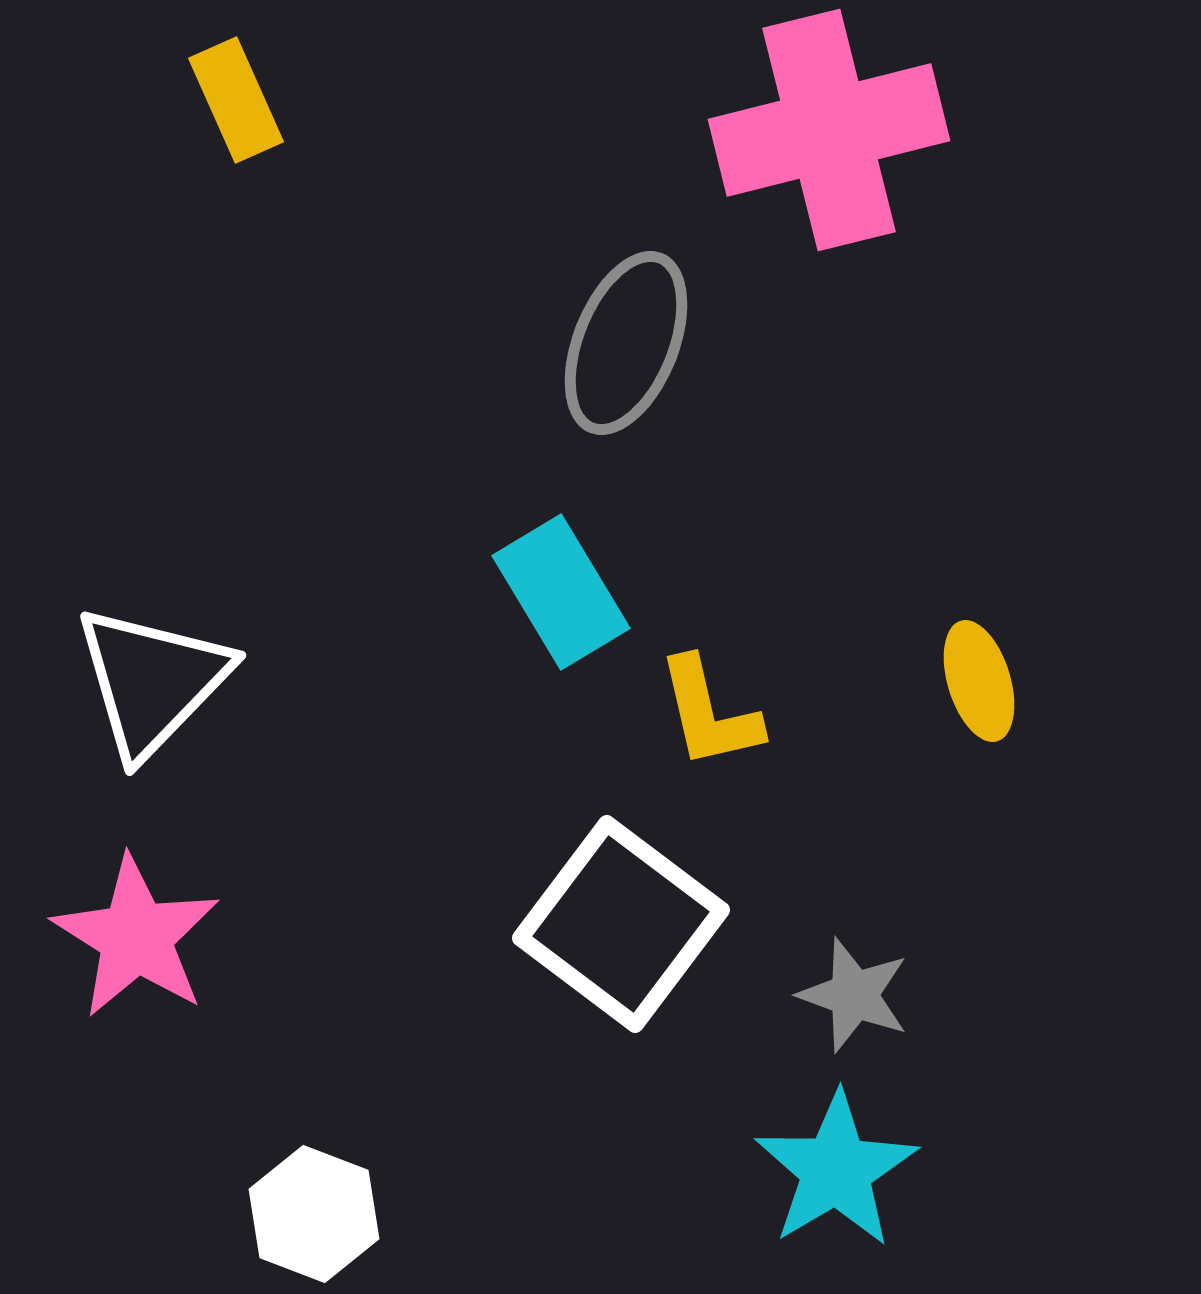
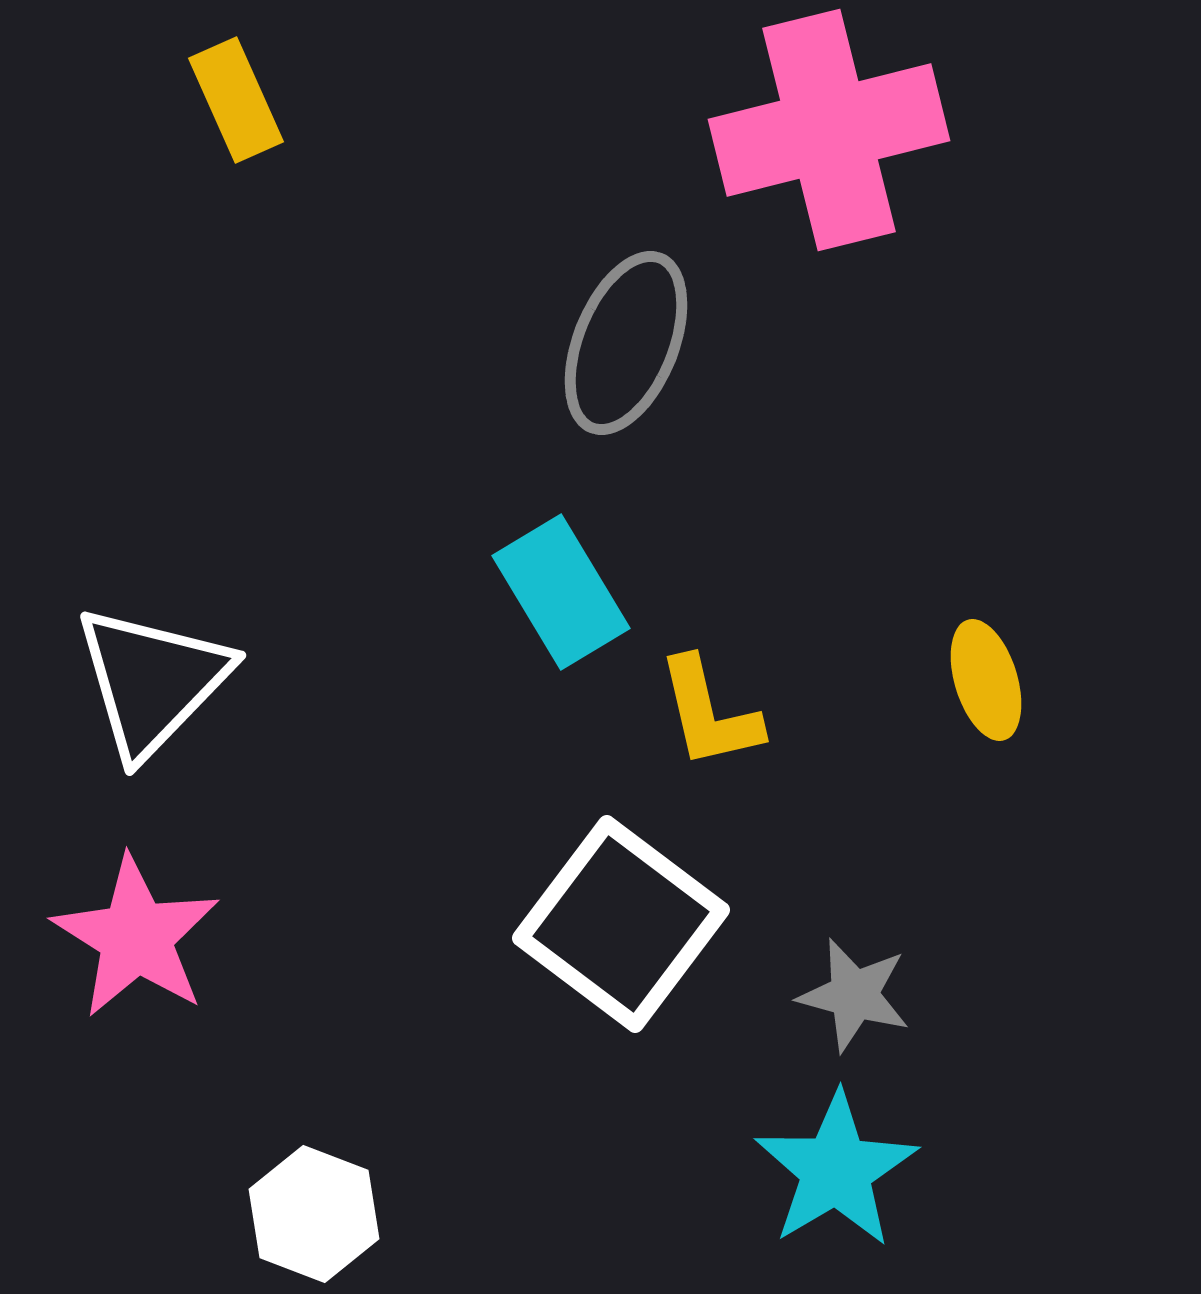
yellow ellipse: moved 7 px right, 1 px up
gray star: rotated 5 degrees counterclockwise
